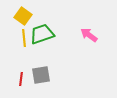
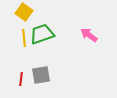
yellow square: moved 1 px right, 4 px up
